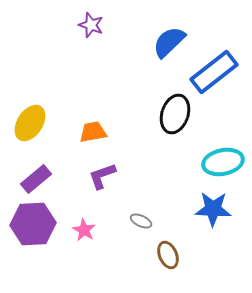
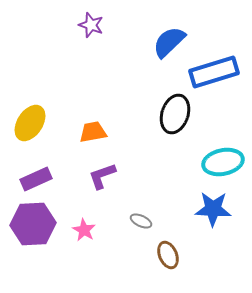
blue rectangle: rotated 21 degrees clockwise
purple rectangle: rotated 16 degrees clockwise
